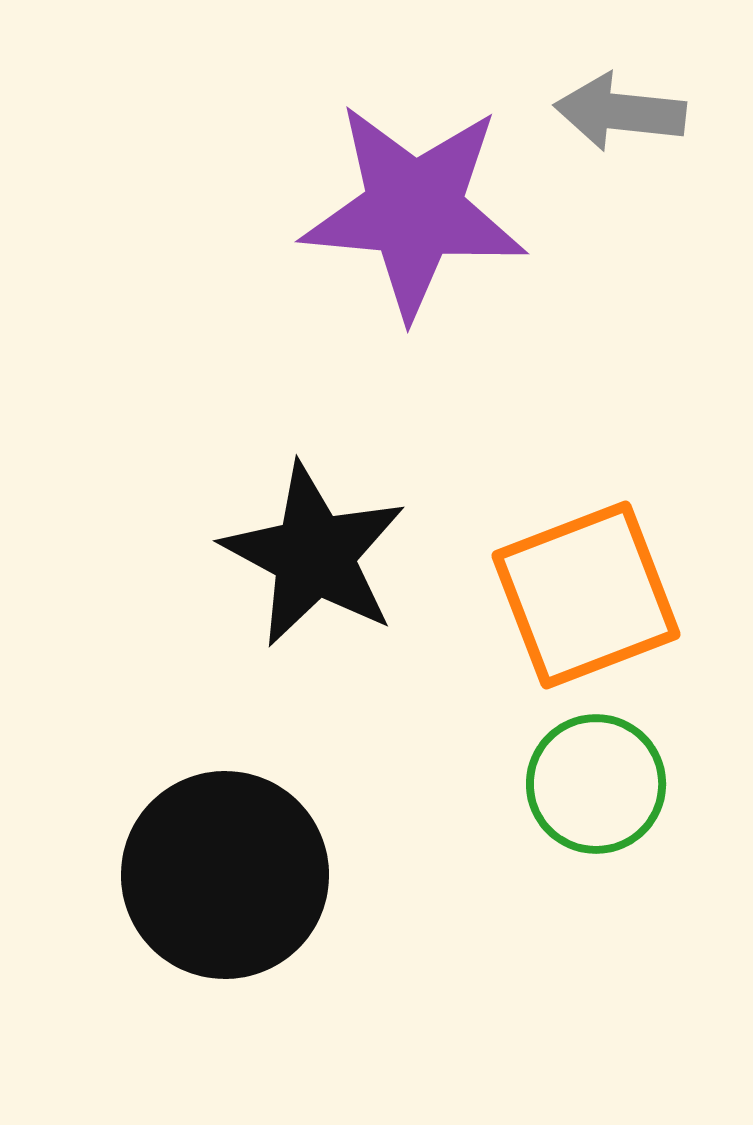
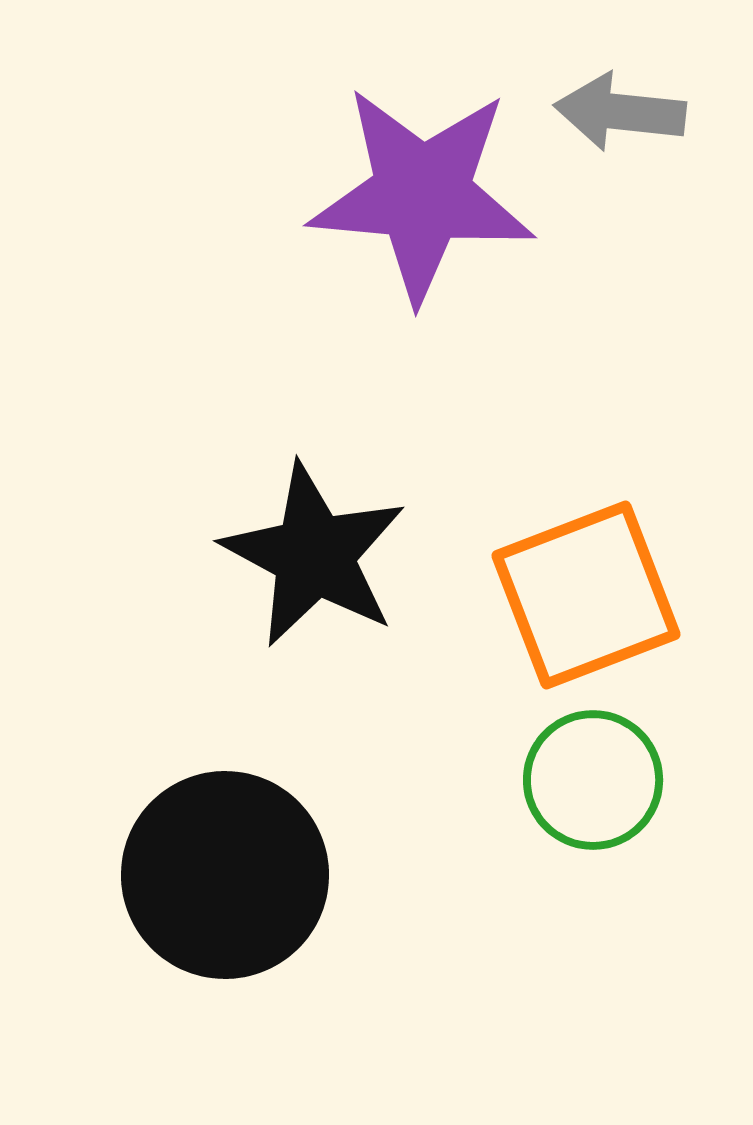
purple star: moved 8 px right, 16 px up
green circle: moved 3 px left, 4 px up
